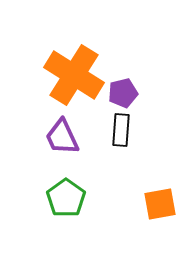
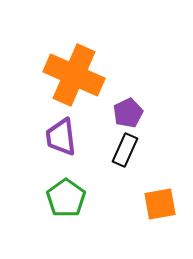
orange cross: rotated 8 degrees counterclockwise
purple pentagon: moved 5 px right, 20 px down; rotated 12 degrees counterclockwise
black rectangle: moved 4 px right, 20 px down; rotated 20 degrees clockwise
purple trapezoid: moved 1 px left; rotated 18 degrees clockwise
